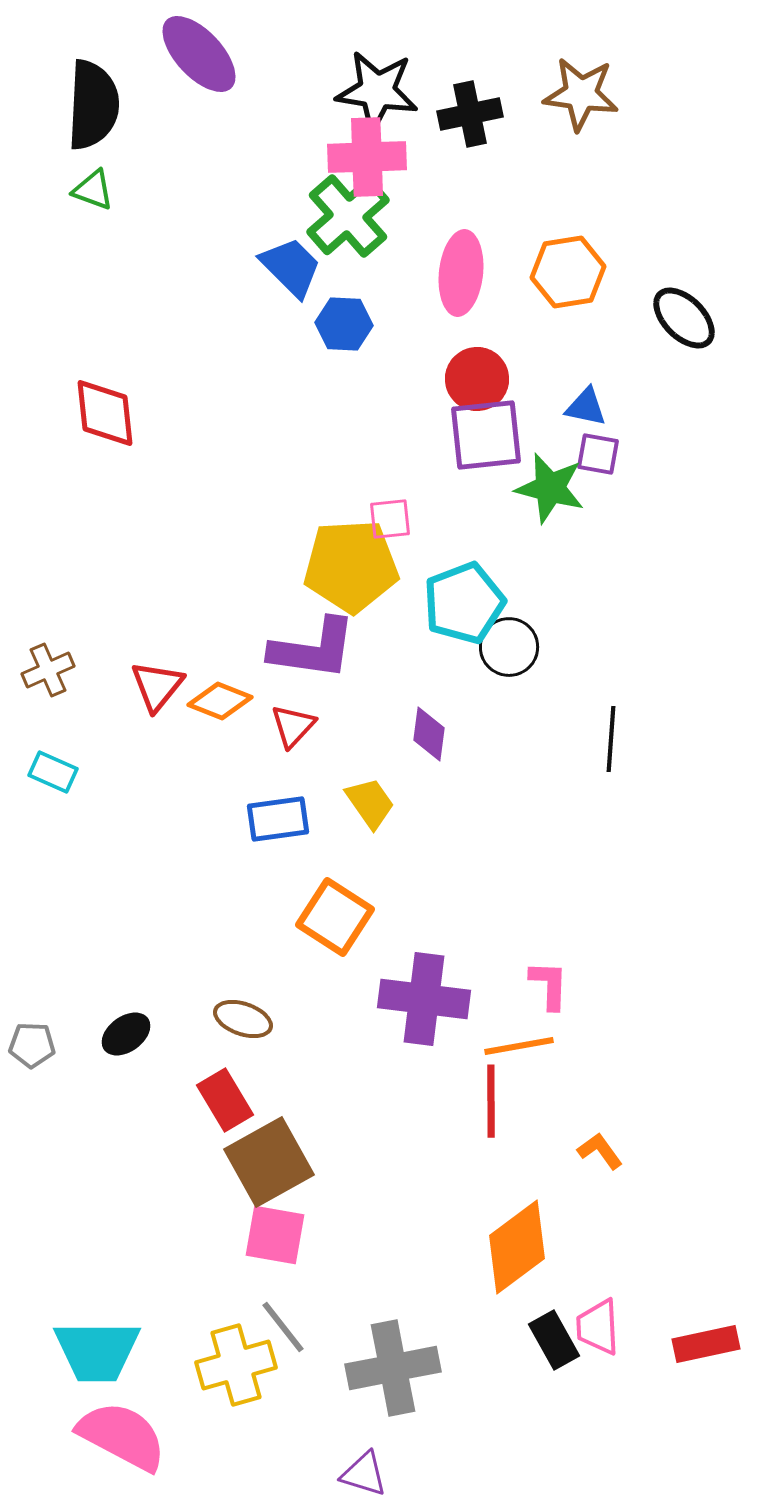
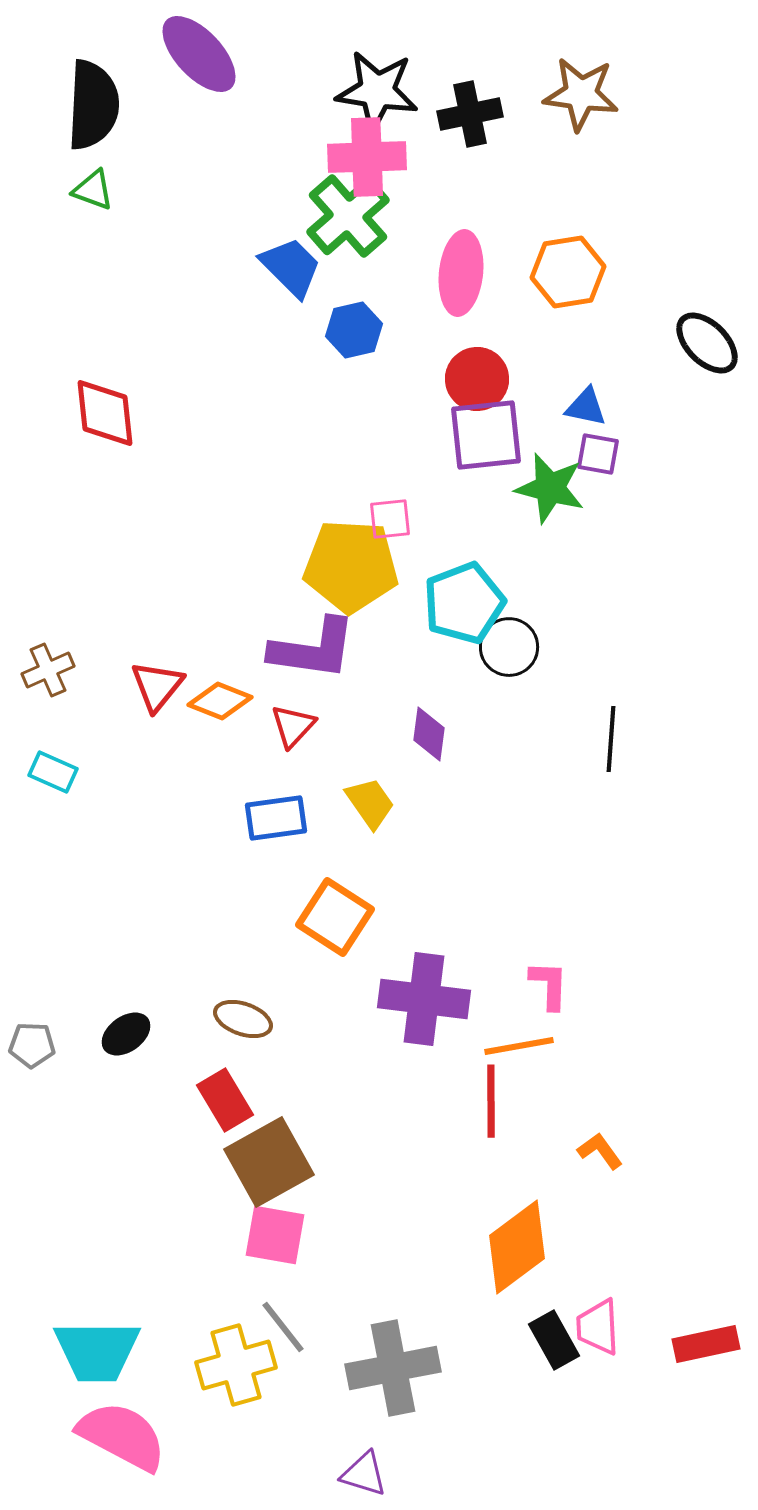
black ellipse at (684, 318): moved 23 px right, 25 px down
blue hexagon at (344, 324): moved 10 px right, 6 px down; rotated 16 degrees counterclockwise
yellow pentagon at (351, 566): rotated 6 degrees clockwise
blue rectangle at (278, 819): moved 2 px left, 1 px up
